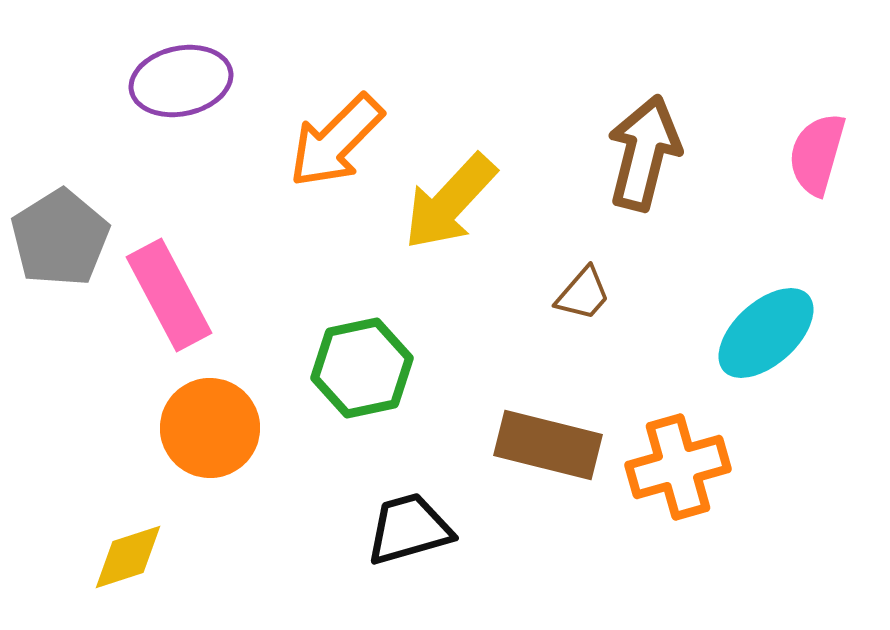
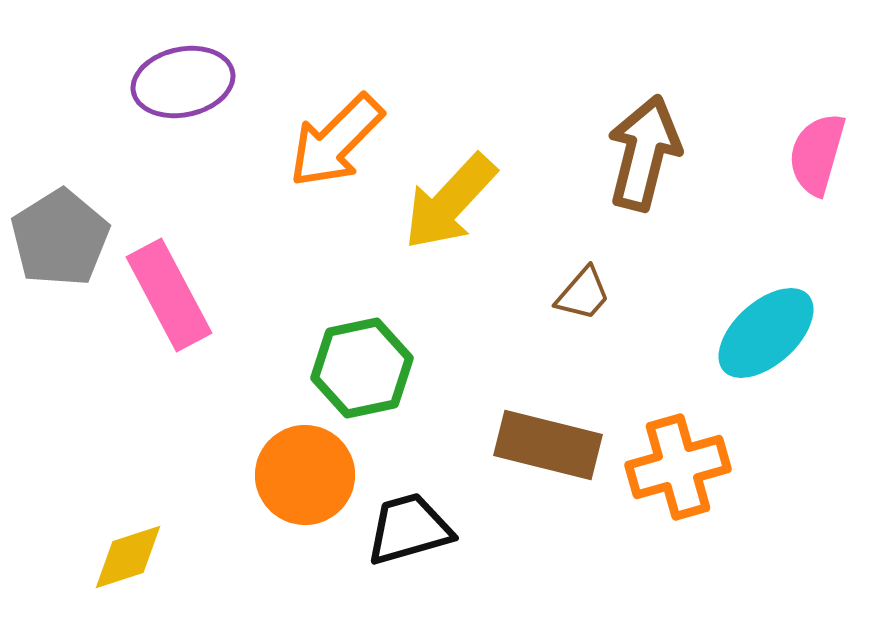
purple ellipse: moved 2 px right, 1 px down
orange circle: moved 95 px right, 47 px down
